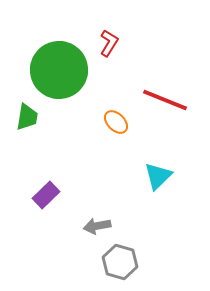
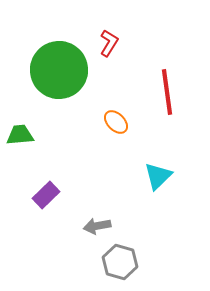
red line: moved 2 px right, 8 px up; rotated 60 degrees clockwise
green trapezoid: moved 7 px left, 18 px down; rotated 104 degrees counterclockwise
